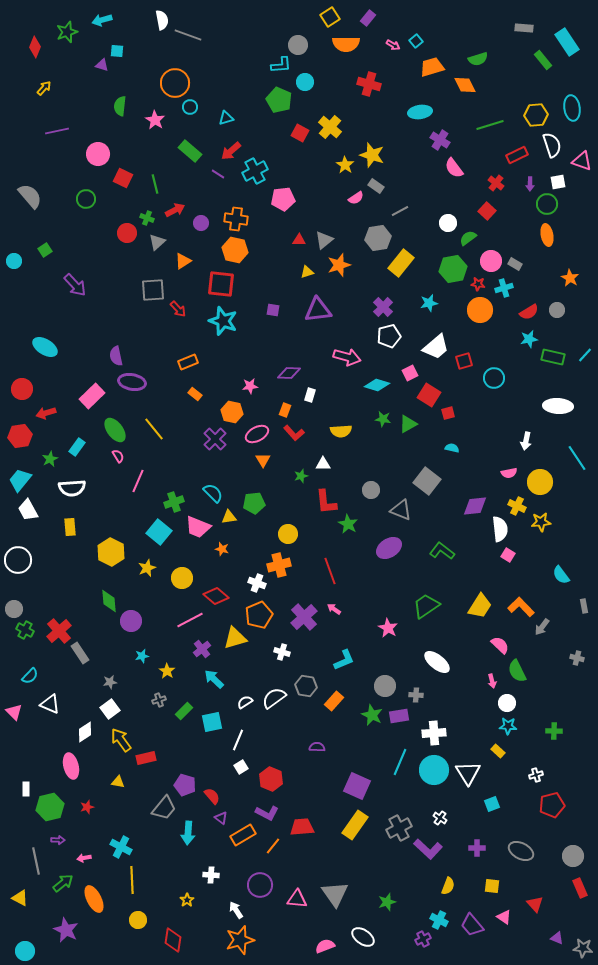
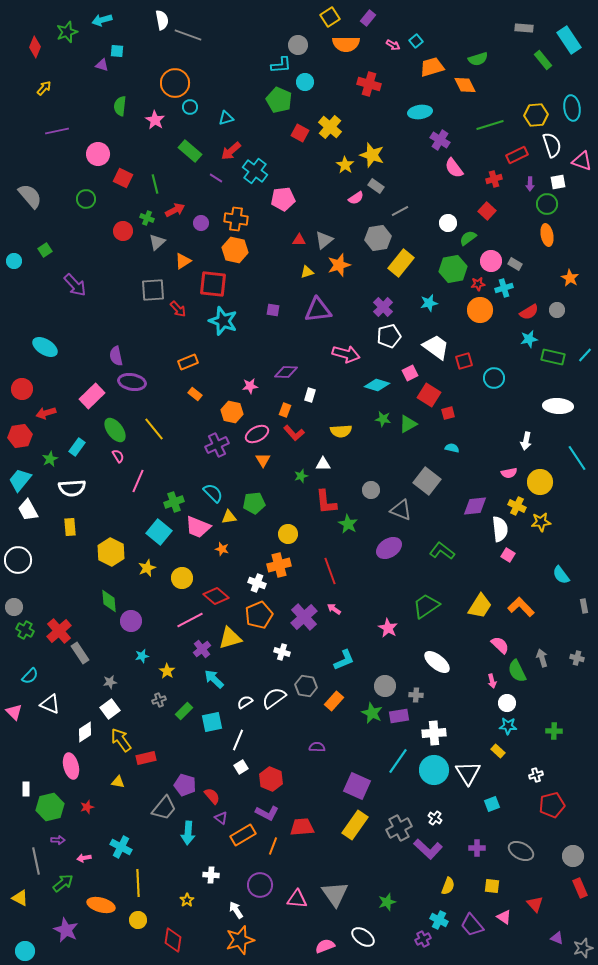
cyan rectangle at (567, 42): moved 2 px right, 2 px up
cyan cross at (255, 171): rotated 25 degrees counterclockwise
purple line at (218, 174): moved 2 px left, 4 px down
red cross at (496, 183): moved 2 px left, 4 px up; rotated 35 degrees clockwise
red circle at (127, 233): moved 4 px left, 2 px up
red square at (221, 284): moved 8 px left
red star at (478, 284): rotated 16 degrees counterclockwise
white trapezoid at (436, 347): rotated 104 degrees counterclockwise
pink arrow at (347, 357): moved 1 px left, 3 px up
purple diamond at (289, 373): moved 3 px left, 1 px up
purple cross at (215, 439): moved 2 px right, 6 px down; rotated 20 degrees clockwise
gray circle at (14, 609): moved 2 px up
gray arrow at (542, 627): moved 31 px down; rotated 126 degrees clockwise
yellow triangle at (235, 638): moved 5 px left
green star at (372, 715): moved 2 px up
cyan line at (400, 762): moved 2 px left, 1 px up; rotated 12 degrees clockwise
white cross at (440, 818): moved 5 px left
orange line at (273, 846): rotated 18 degrees counterclockwise
yellow line at (132, 880): moved 6 px right, 3 px down
orange ellipse at (94, 899): moved 7 px right, 6 px down; rotated 48 degrees counterclockwise
gray star at (583, 948): rotated 24 degrees counterclockwise
